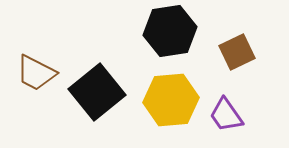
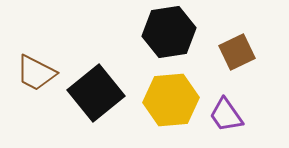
black hexagon: moved 1 px left, 1 px down
black square: moved 1 px left, 1 px down
